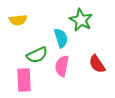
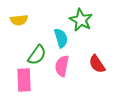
yellow semicircle: moved 1 px right
green semicircle: rotated 30 degrees counterclockwise
